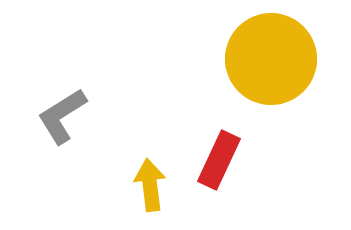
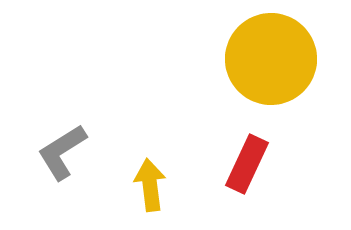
gray L-shape: moved 36 px down
red rectangle: moved 28 px right, 4 px down
